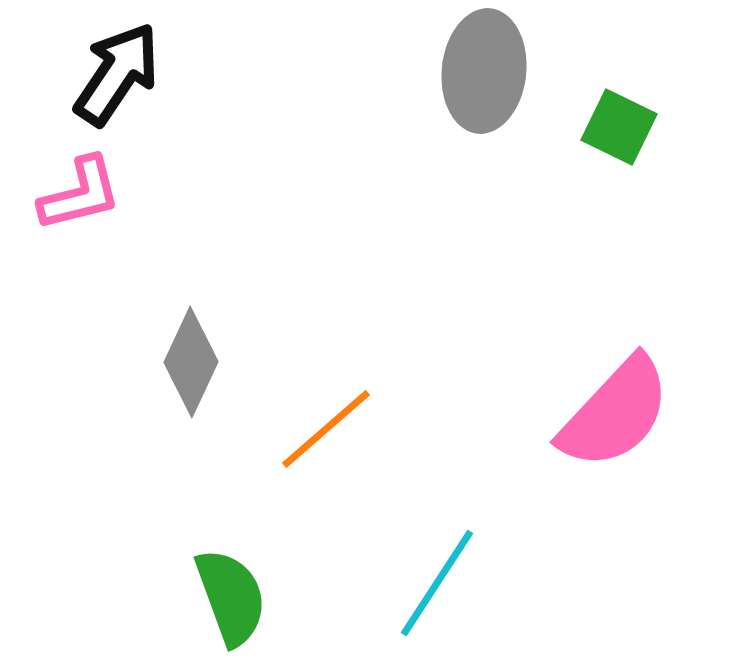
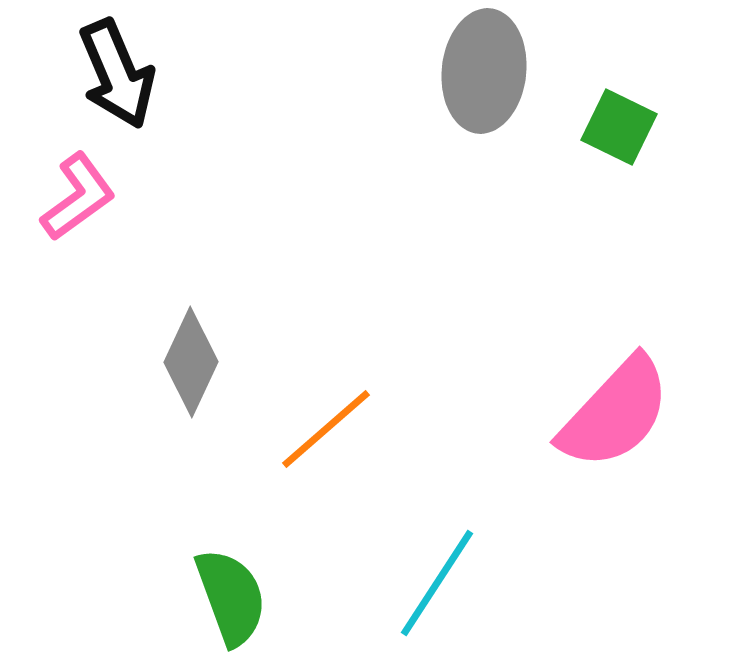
black arrow: rotated 123 degrees clockwise
pink L-shape: moved 2 px left, 3 px down; rotated 22 degrees counterclockwise
